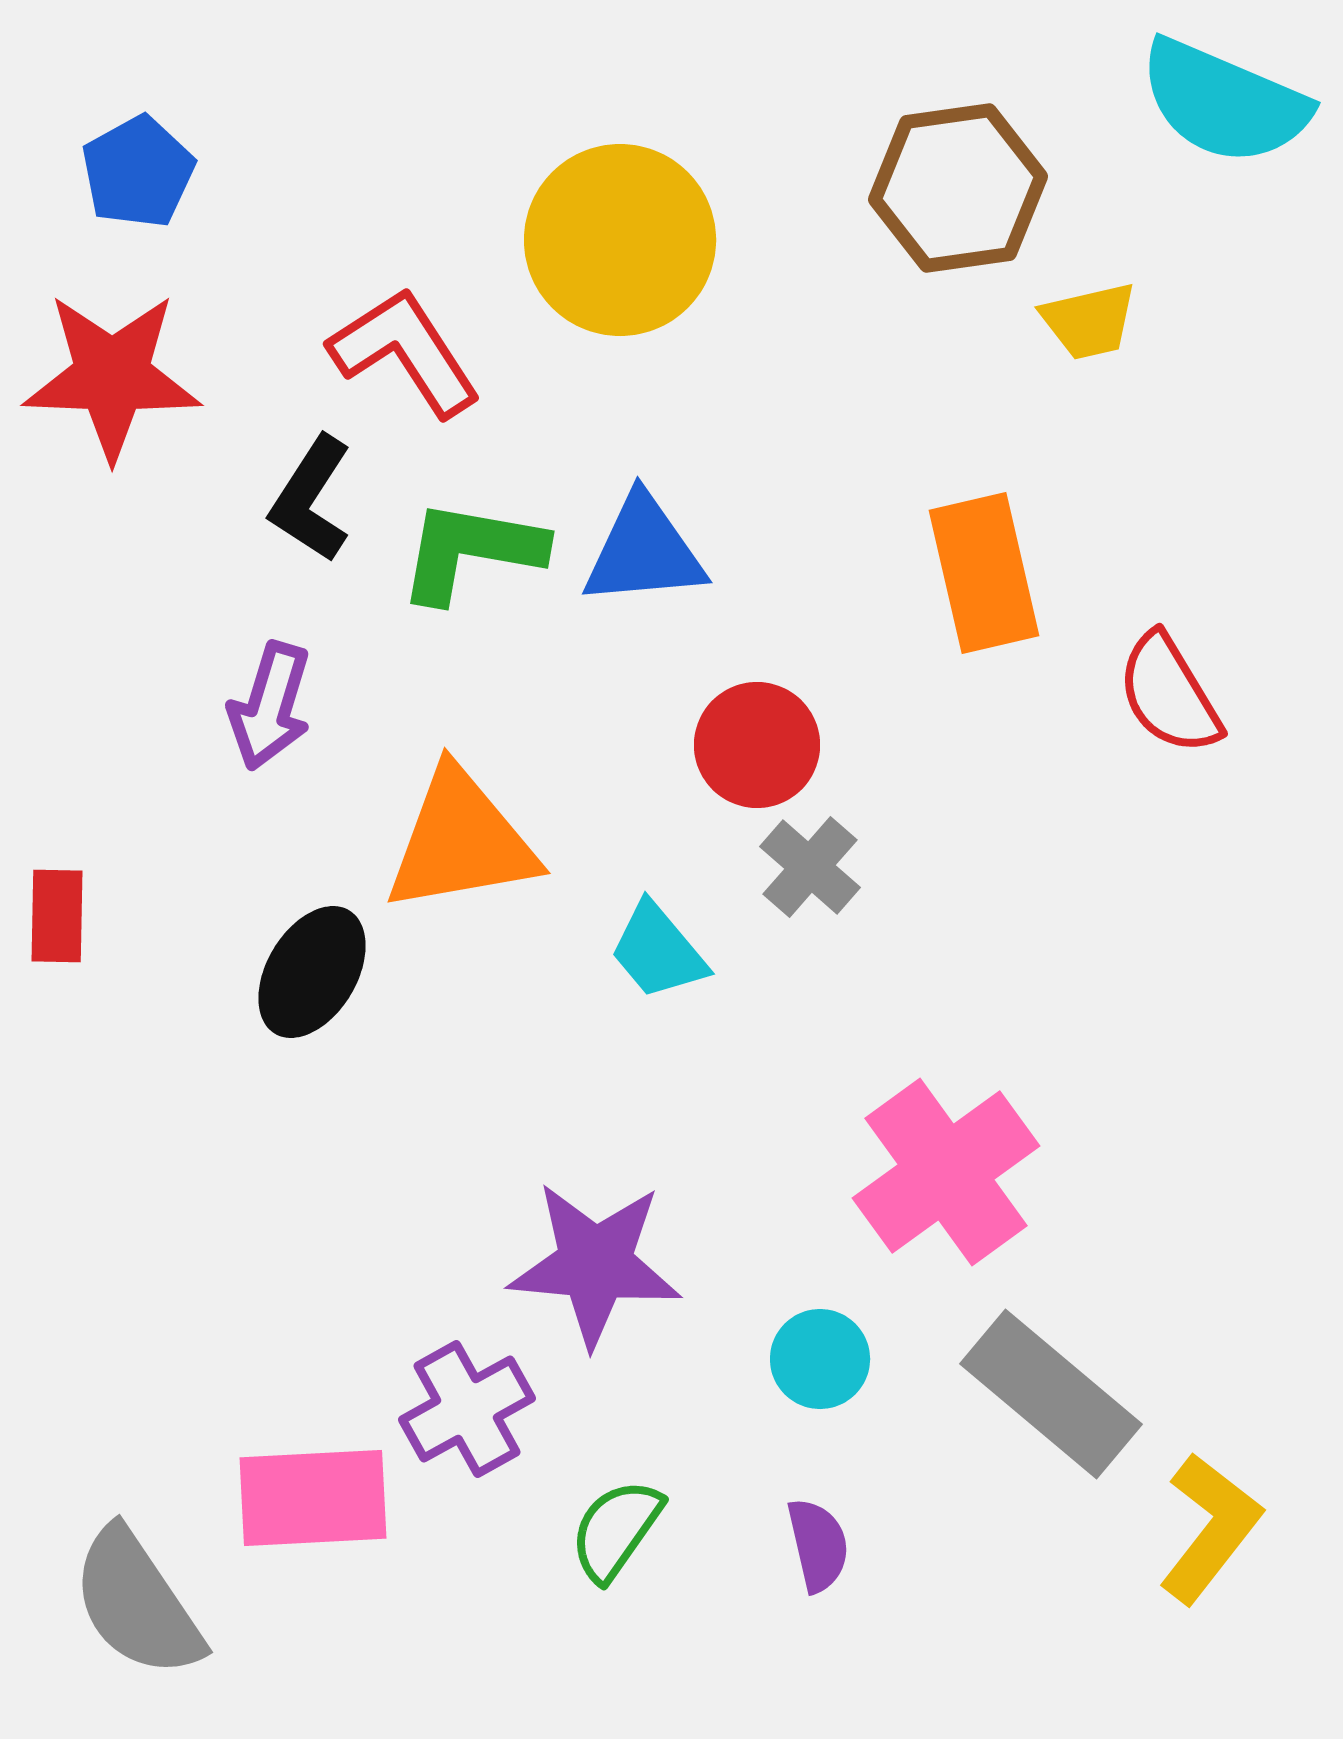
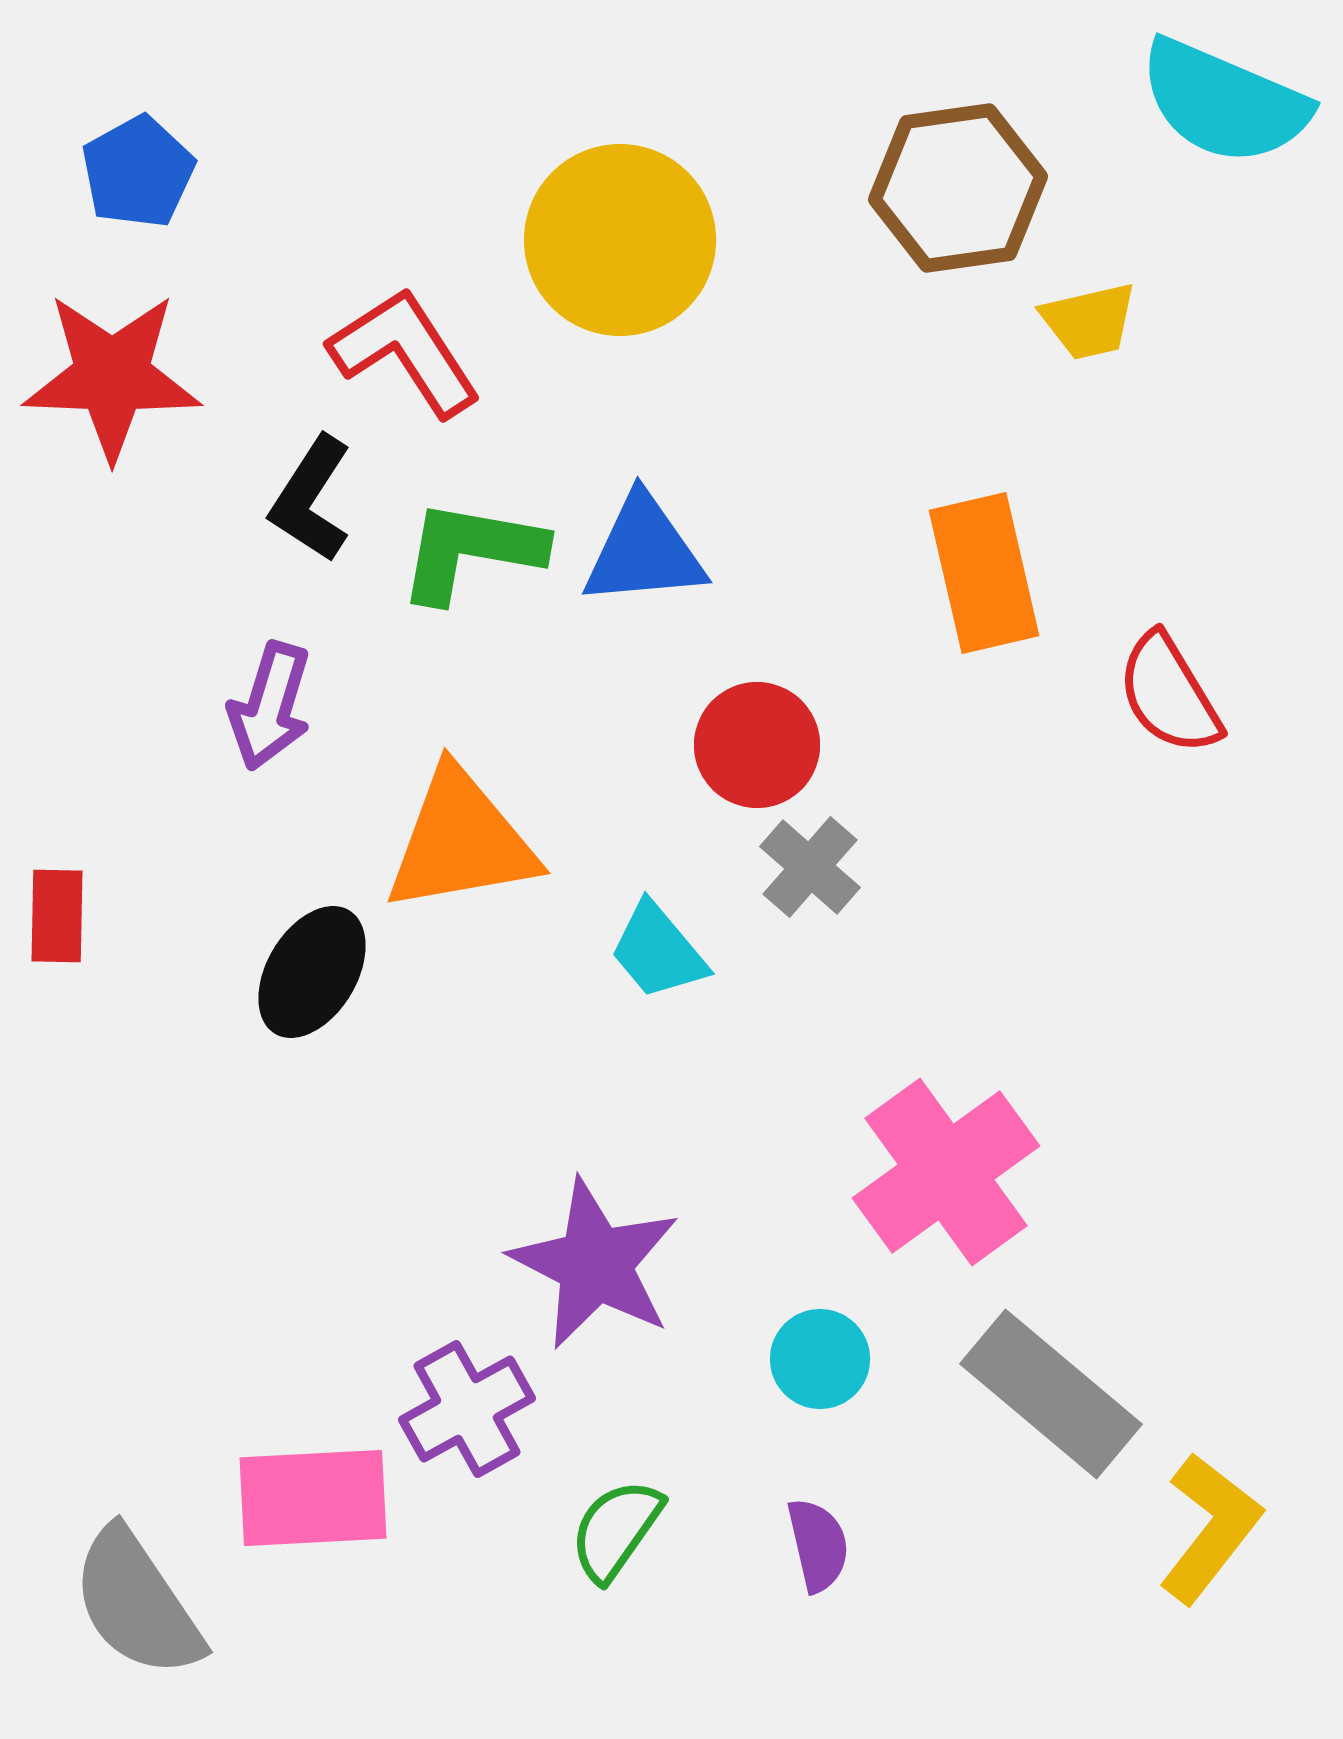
purple star: rotated 22 degrees clockwise
